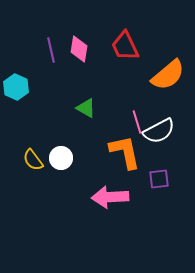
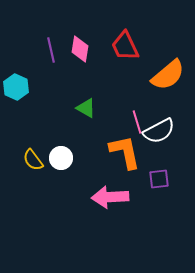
pink diamond: moved 1 px right
